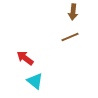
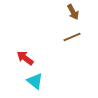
brown arrow: rotated 35 degrees counterclockwise
brown line: moved 2 px right
